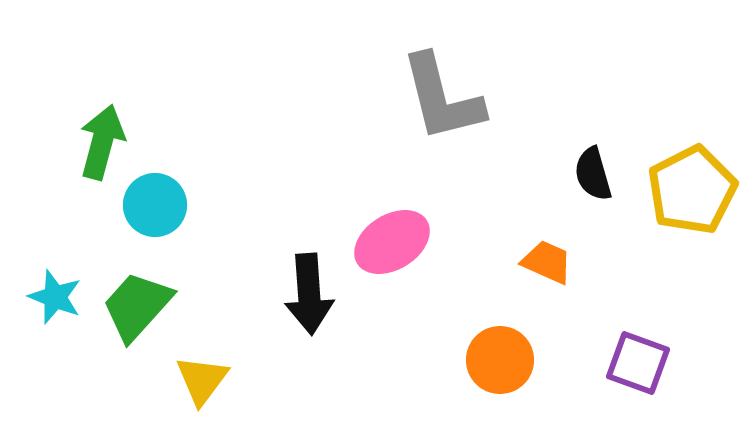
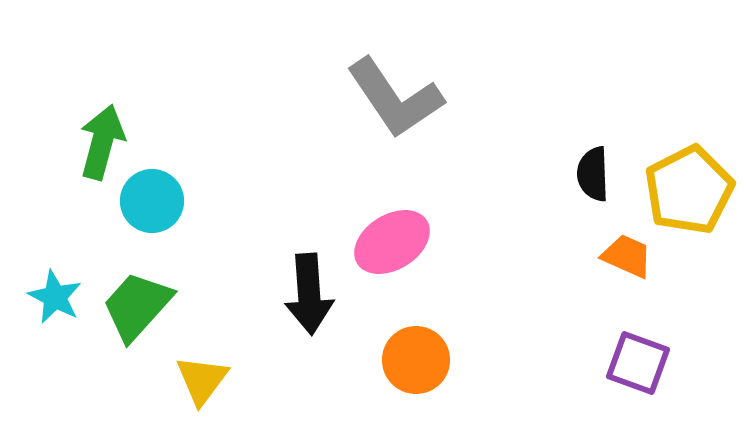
gray L-shape: moved 47 px left; rotated 20 degrees counterclockwise
black semicircle: rotated 14 degrees clockwise
yellow pentagon: moved 3 px left
cyan circle: moved 3 px left, 4 px up
orange trapezoid: moved 80 px right, 6 px up
cyan star: rotated 6 degrees clockwise
orange circle: moved 84 px left
